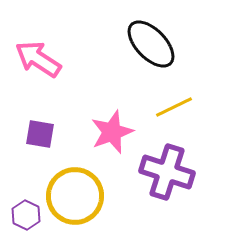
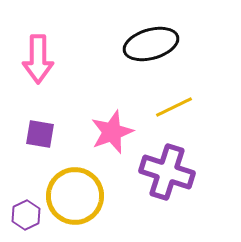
black ellipse: rotated 62 degrees counterclockwise
pink arrow: rotated 123 degrees counterclockwise
purple hexagon: rotated 8 degrees clockwise
